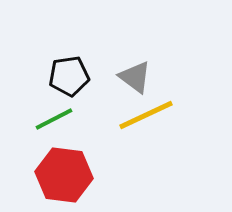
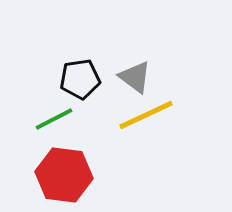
black pentagon: moved 11 px right, 3 px down
